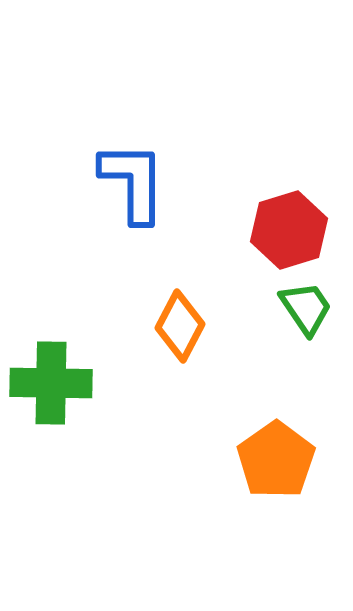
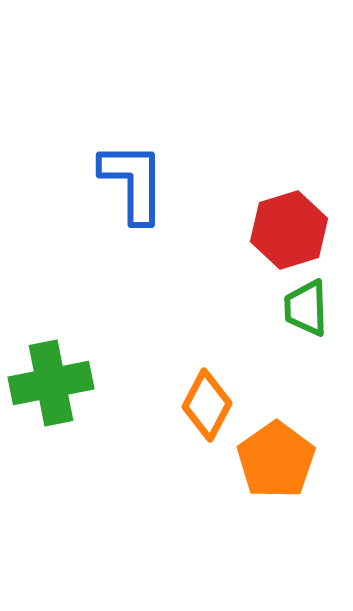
green trapezoid: rotated 148 degrees counterclockwise
orange diamond: moved 27 px right, 79 px down
green cross: rotated 12 degrees counterclockwise
